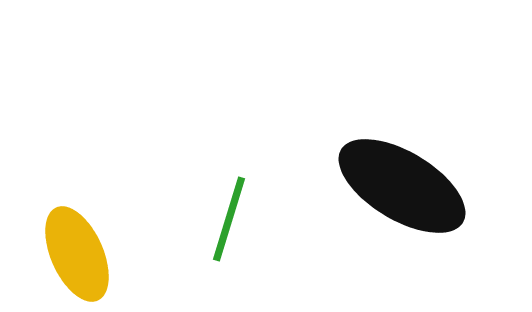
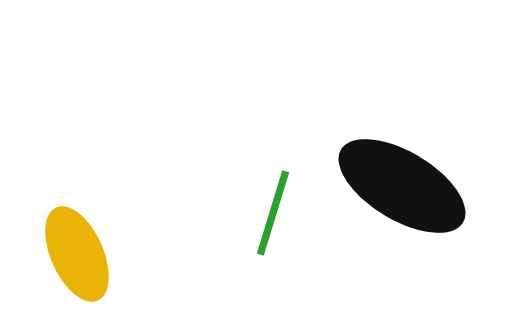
green line: moved 44 px right, 6 px up
